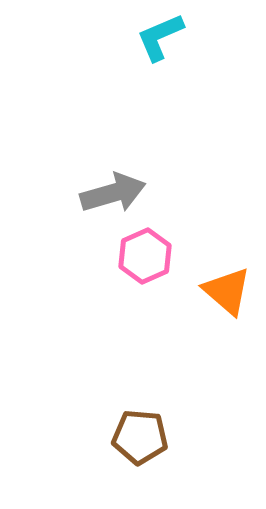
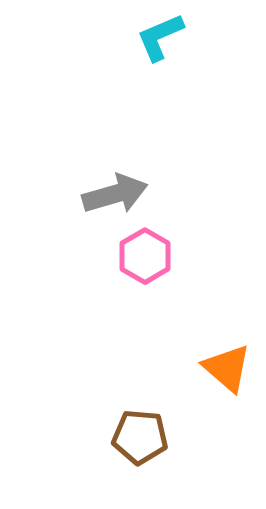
gray arrow: moved 2 px right, 1 px down
pink hexagon: rotated 6 degrees counterclockwise
orange triangle: moved 77 px down
